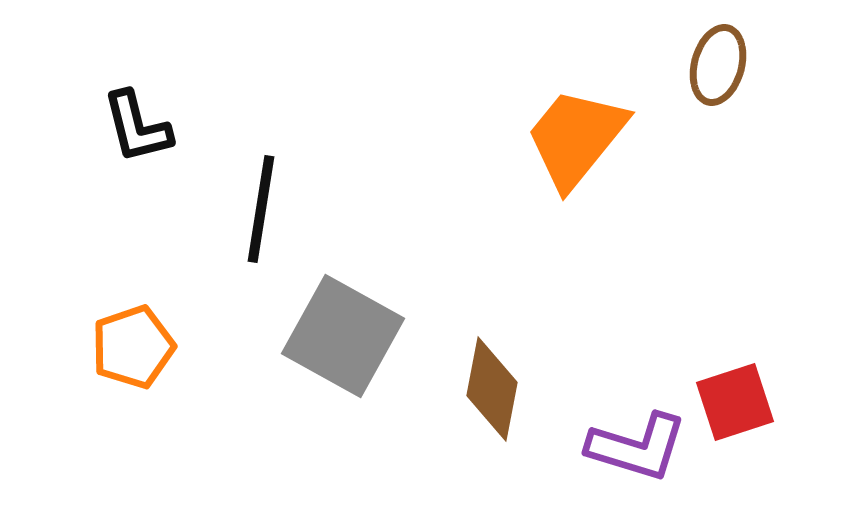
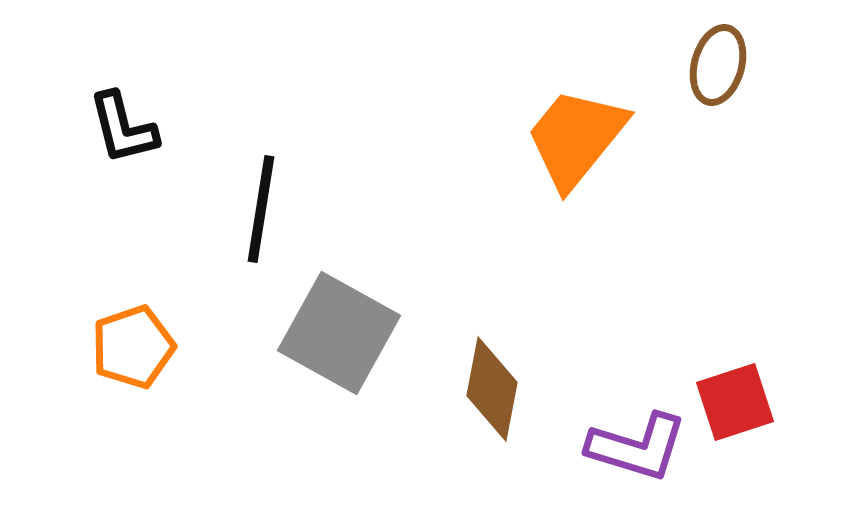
black L-shape: moved 14 px left, 1 px down
gray square: moved 4 px left, 3 px up
